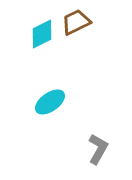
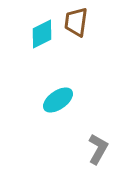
brown trapezoid: rotated 56 degrees counterclockwise
cyan ellipse: moved 8 px right, 2 px up
